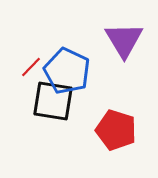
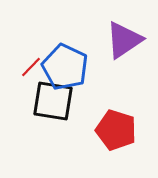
purple triangle: rotated 27 degrees clockwise
blue pentagon: moved 2 px left, 4 px up
